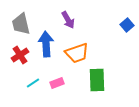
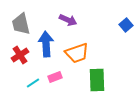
purple arrow: rotated 36 degrees counterclockwise
blue square: moved 1 px left
pink rectangle: moved 2 px left, 6 px up
